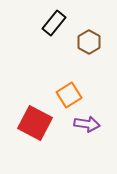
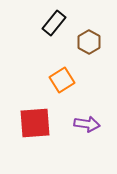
orange square: moved 7 px left, 15 px up
red square: rotated 32 degrees counterclockwise
